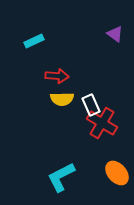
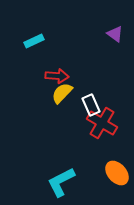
yellow semicircle: moved 6 px up; rotated 135 degrees clockwise
cyan L-shape: moved 5 px down
